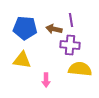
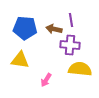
yellow triangle: moved 2 px left
pink arrow: rotated 32 degrees clockwise
